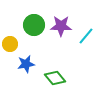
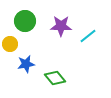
green circle: moved 9 px left, 4 px up
cyan line: moved 2 px right; rotated 12 degrees clockwise
